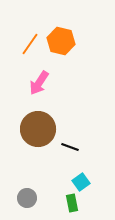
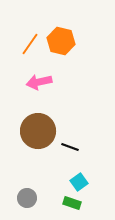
pink arrow: moved 1 px up; rotated 45 degrees clockwise
brown circle: moved 2 px down
cyan square: moved 2 px left
green rectangle: rotated 60 degrees counterclockwise
